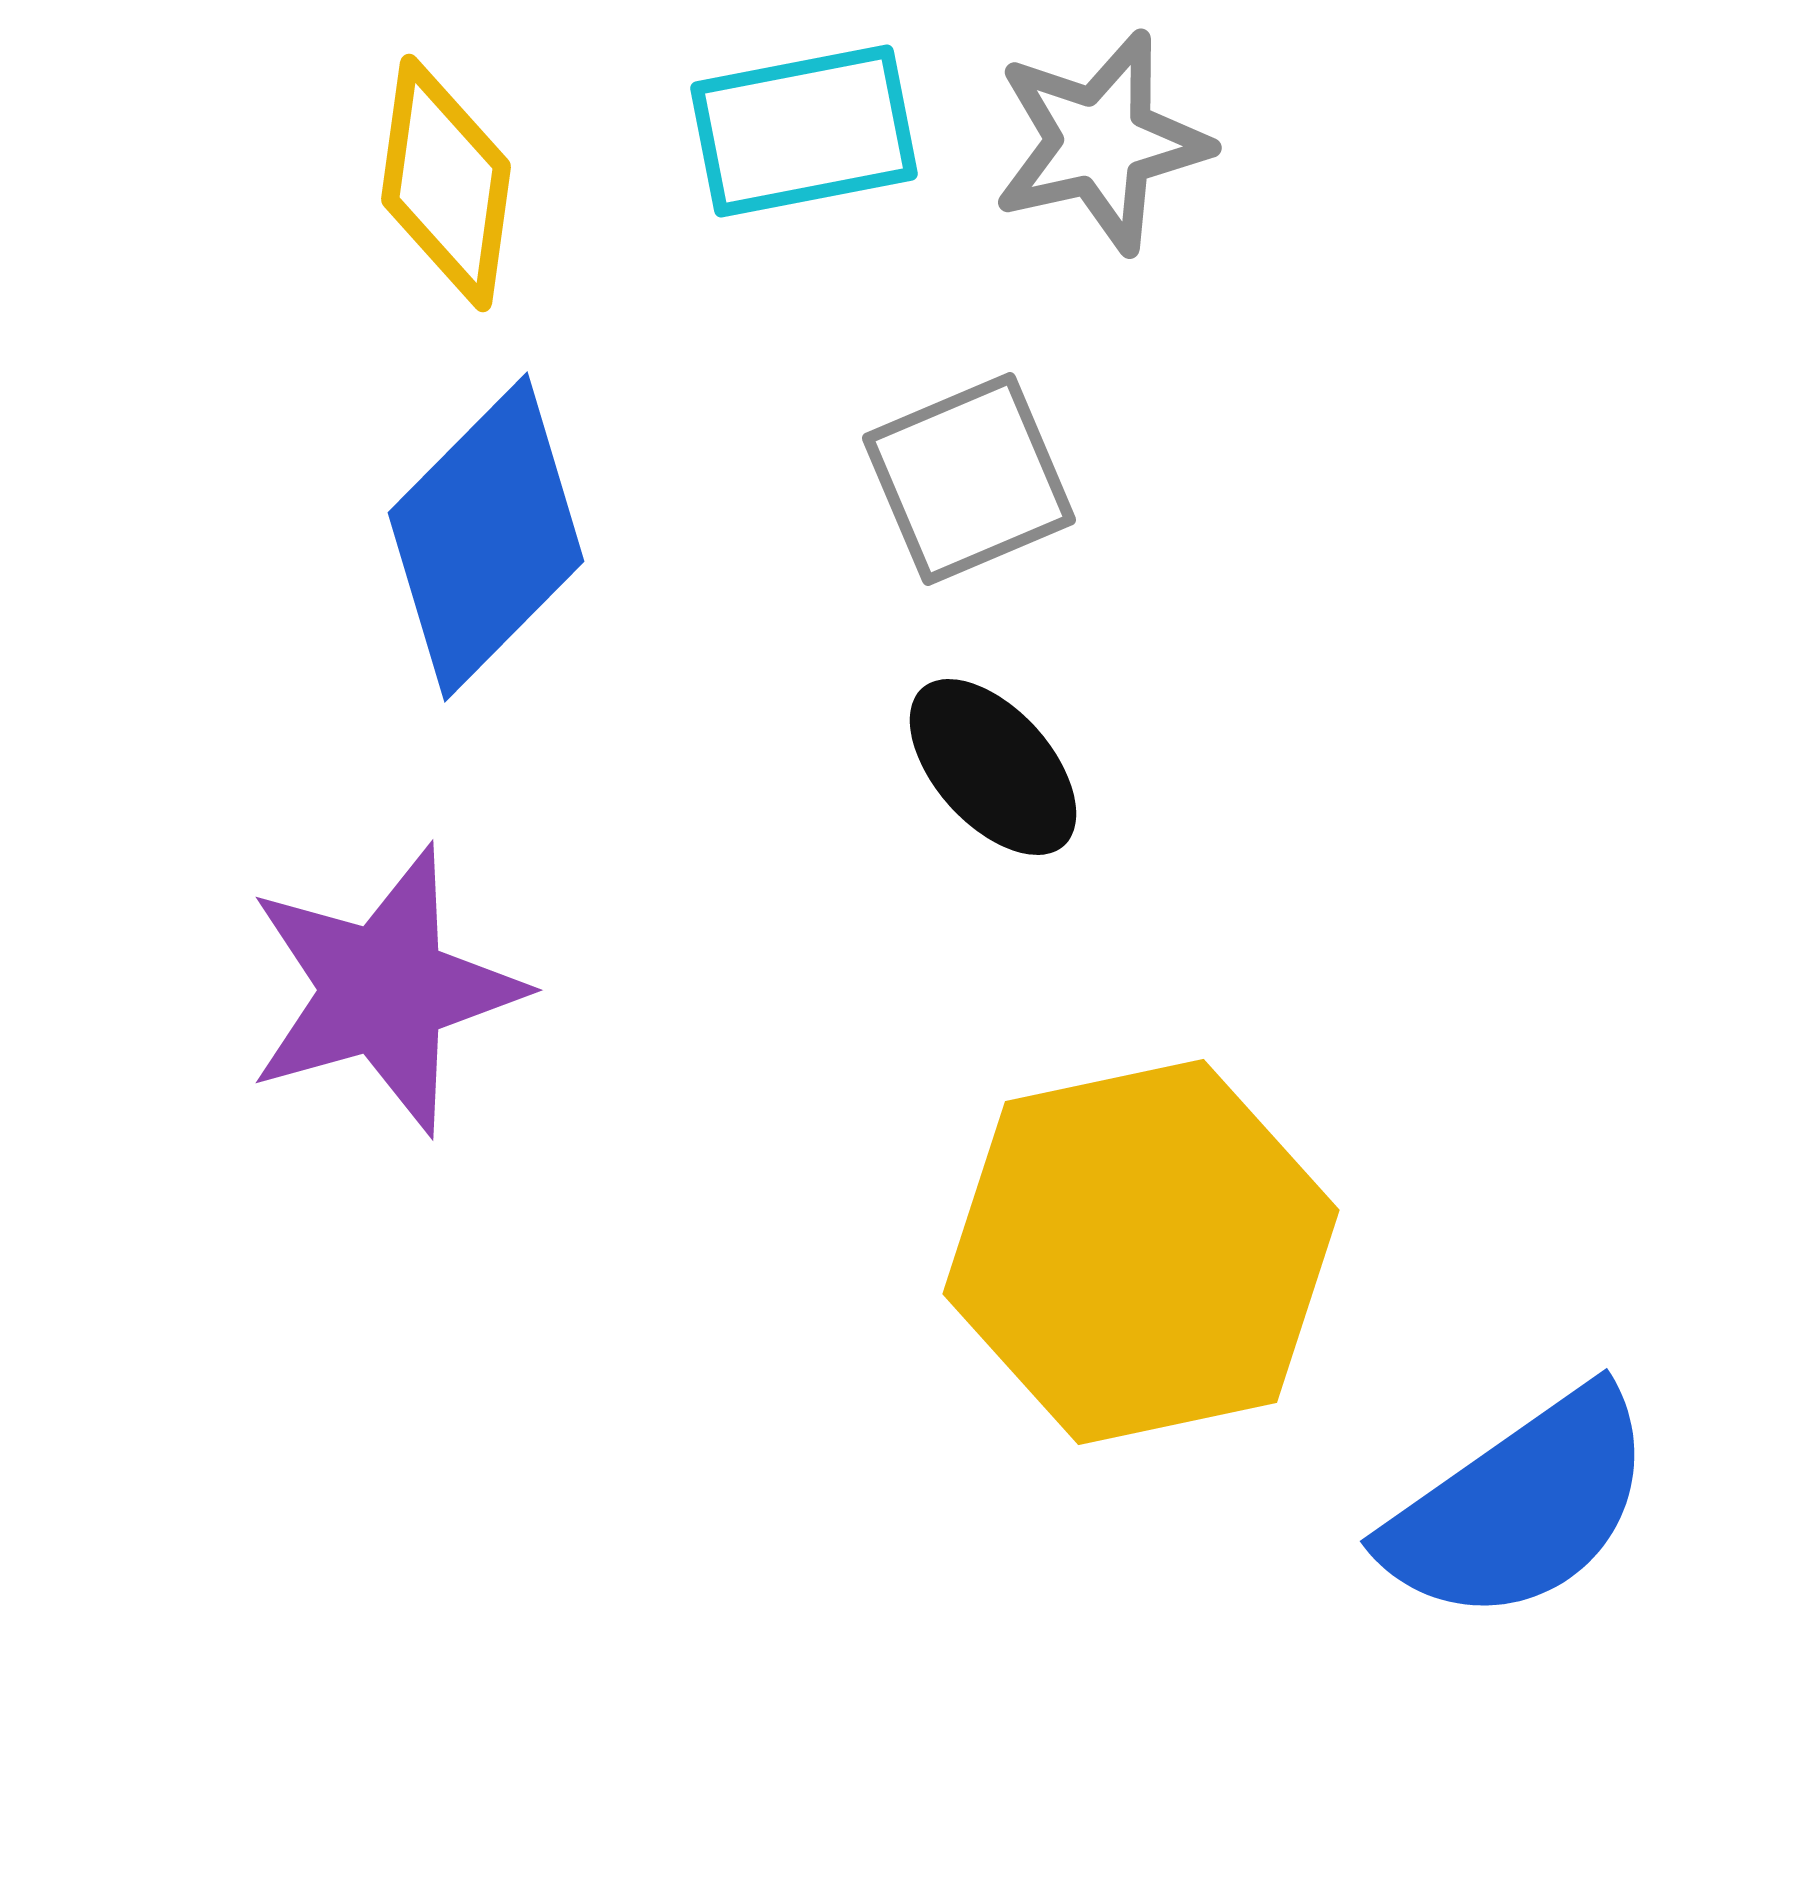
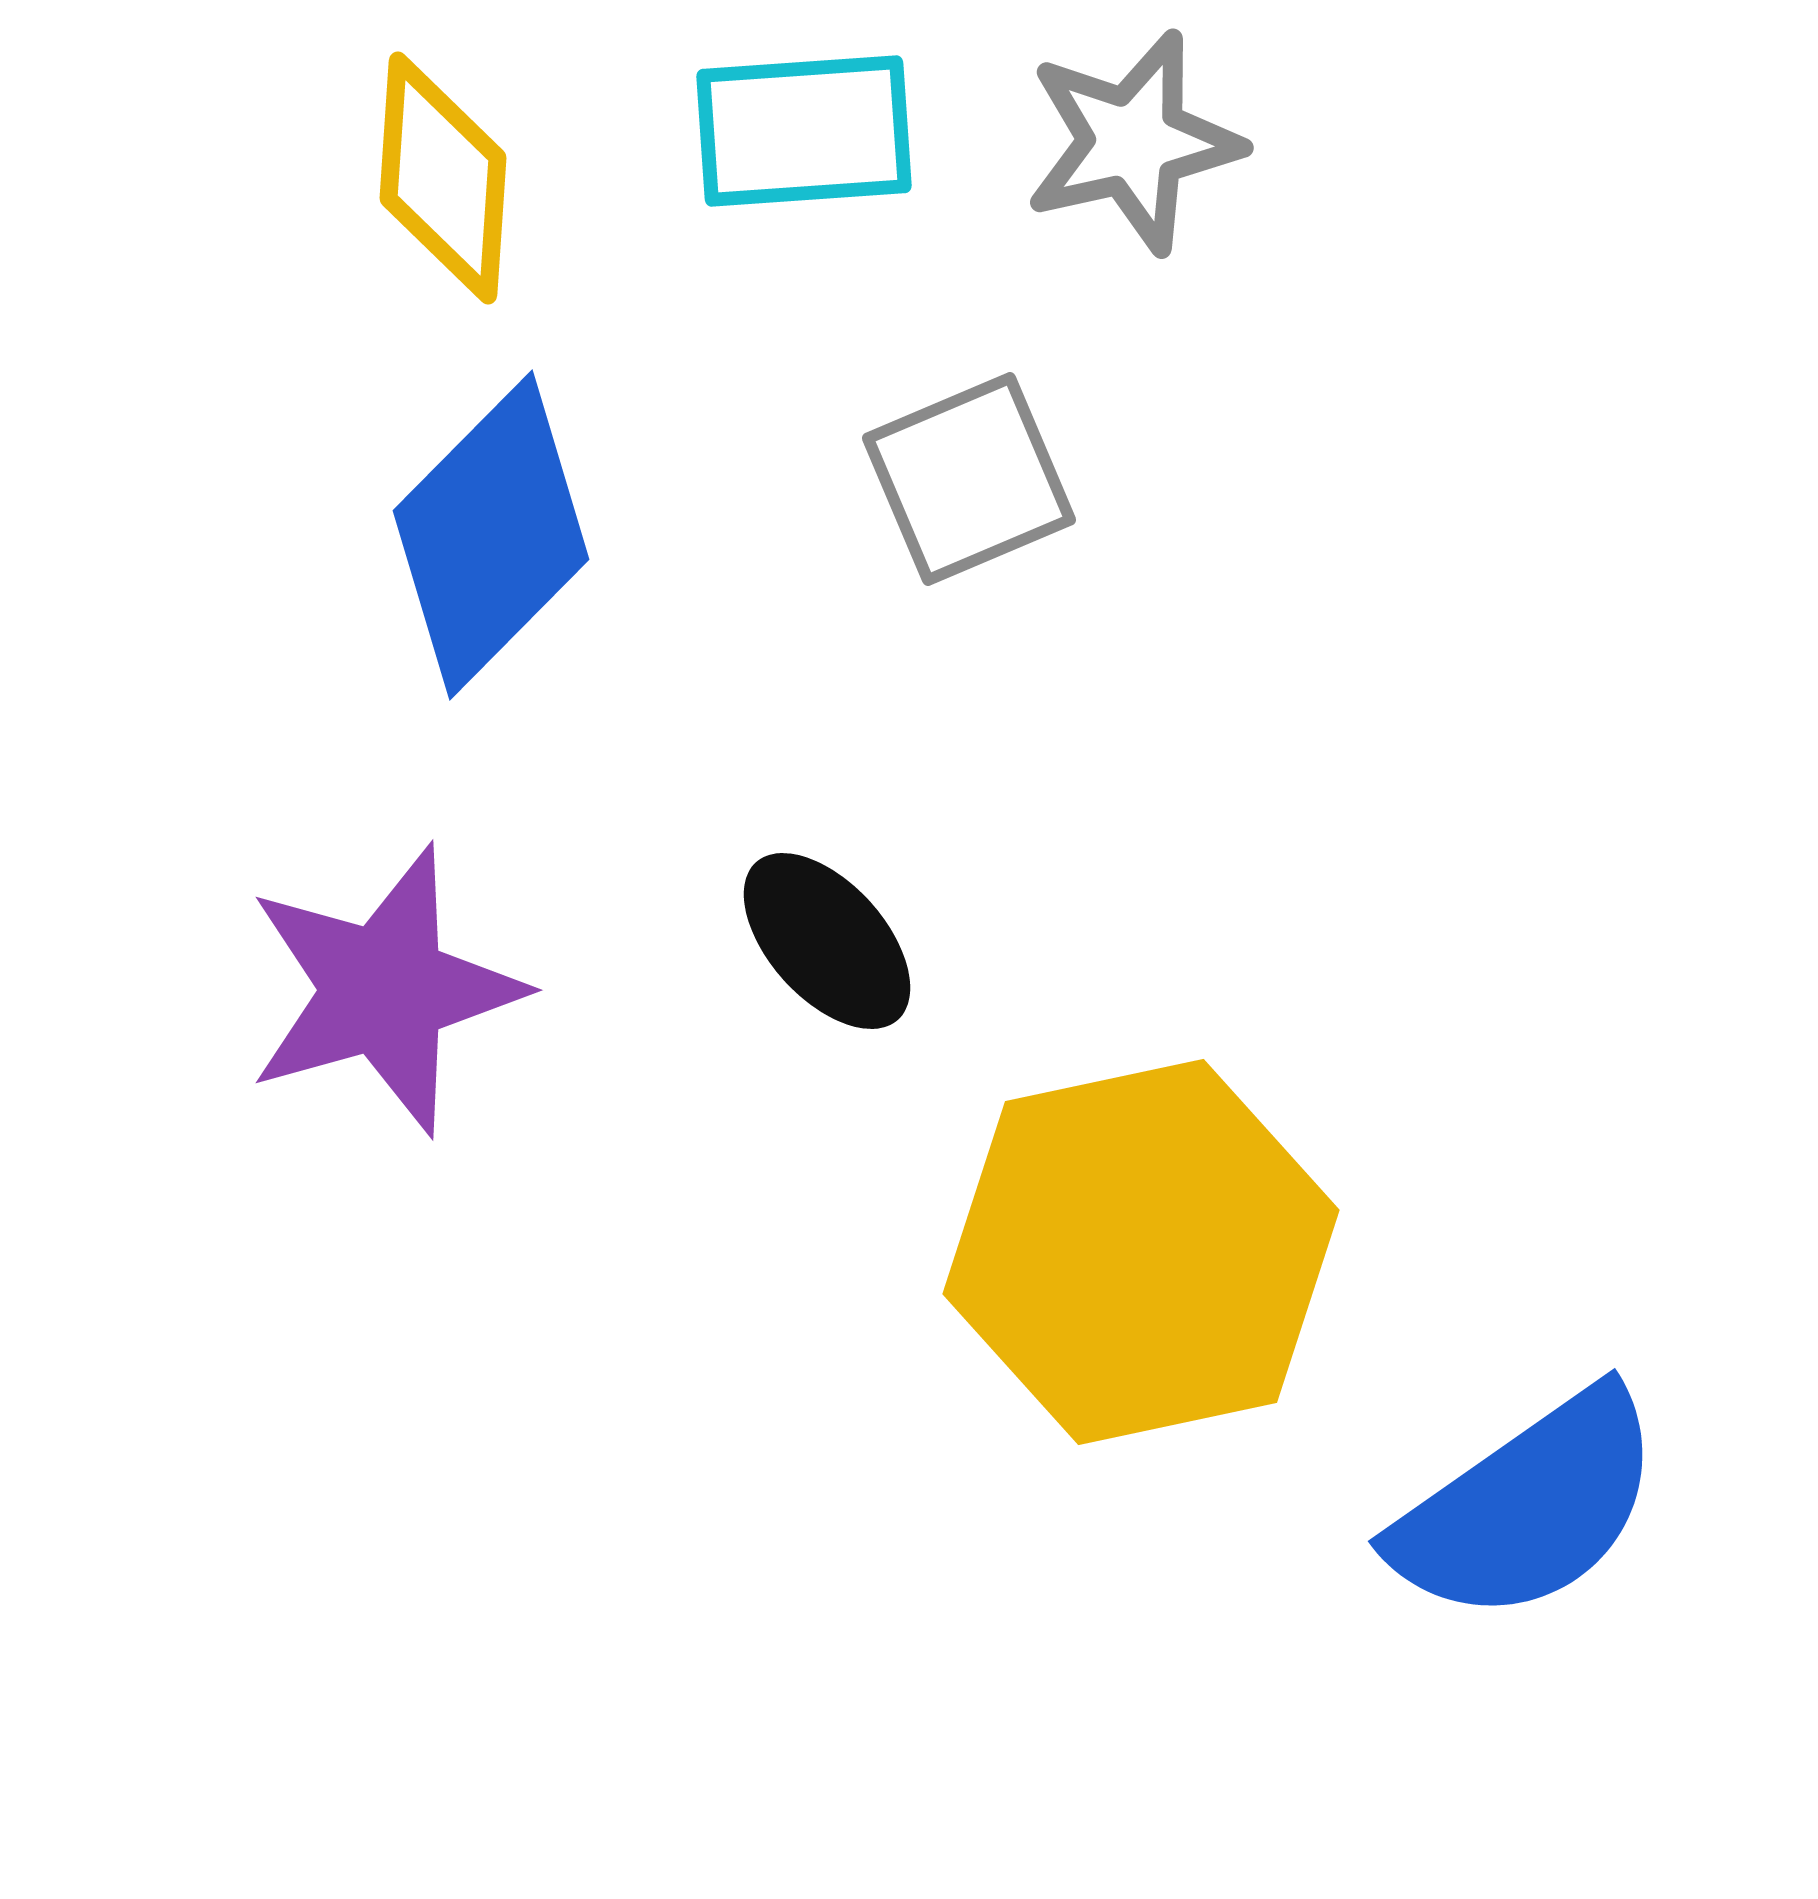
cyan rectangle: rotated 7 degrees clockwise
gray star: moved 32 px right
yellow diamond: moved 3 px left, 5 px up; rotated 4 degrees counterclockwise
blue diamond: moved 5 px right, 2 px up
black ellipse: moved 166 px left, 174 px down
blue semicircle: moved 8 px right
